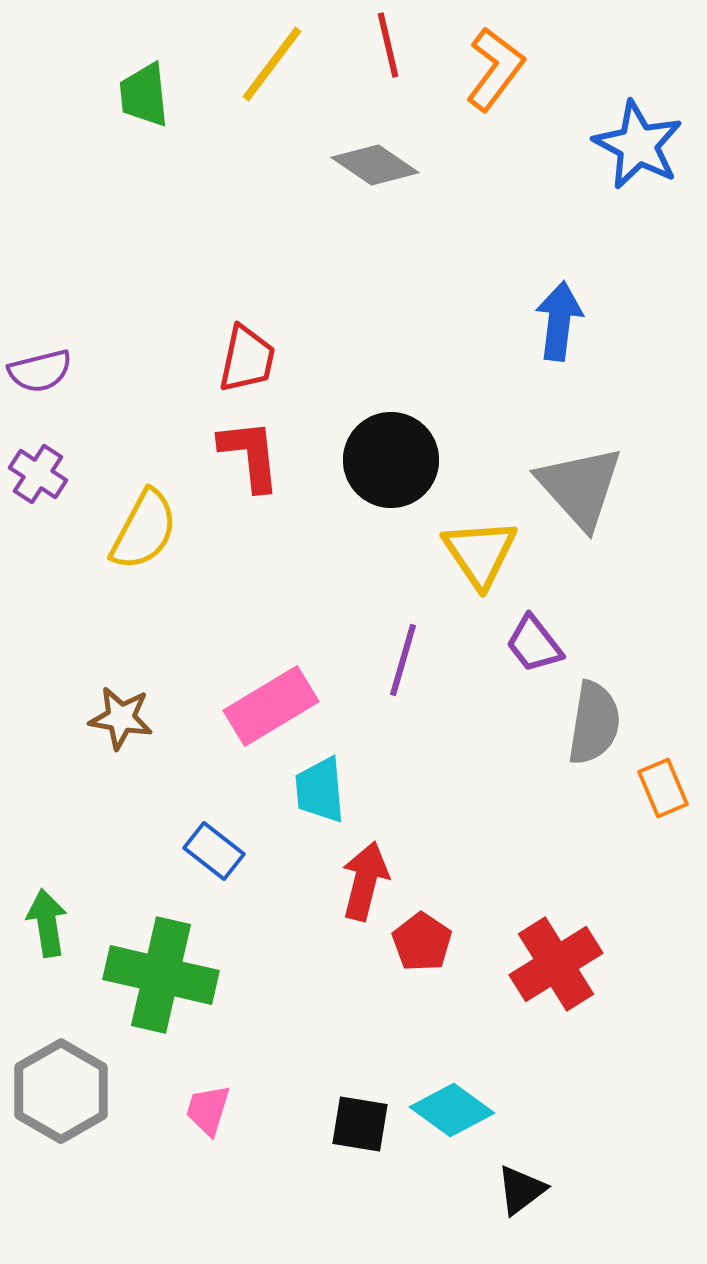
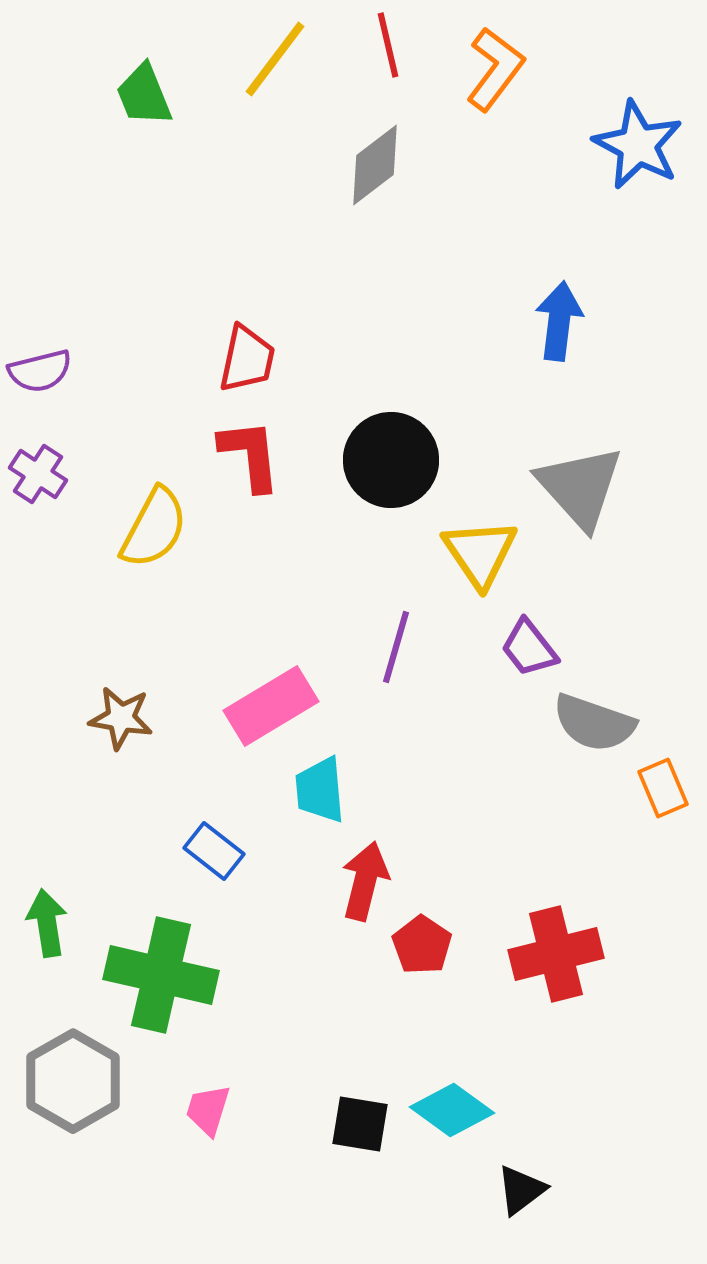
yellow line: moved 3 px right, 5 px up
green trapezoid: rotated 16 degrees counterclockwise
gray diamond: rotated 72 degrees counterclockwise
yellow semicircle: moved 10 px right, 2 px up
purple trapezoid: moved 5 px left, 4 px down
purple line: moved 7 px left, 13 px up
gray semicircle: rotated 100 degrees clockwise
red pentagon: moved 3 px down
red cross: moved 10 px up; rotated 18 degrees clockwise
gray hexagon: moved 12 px right, 10 px up
